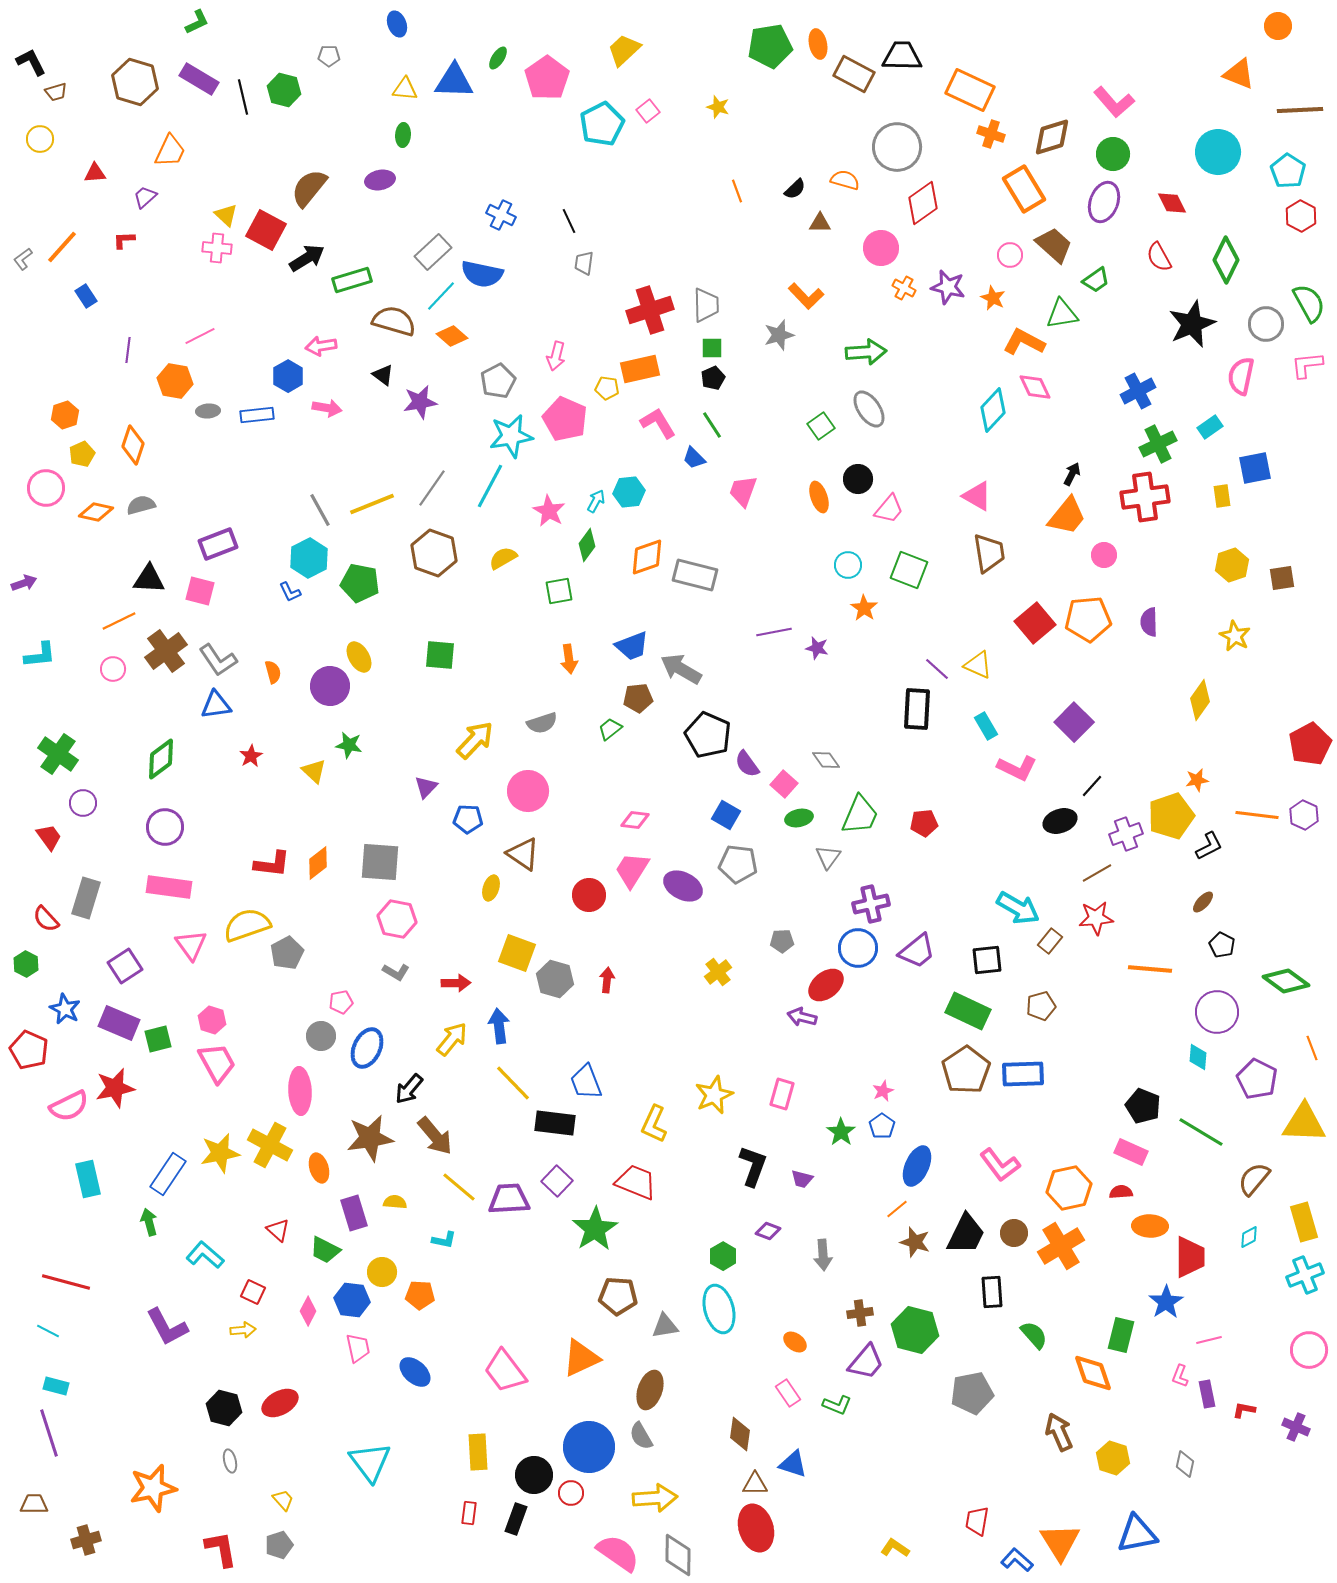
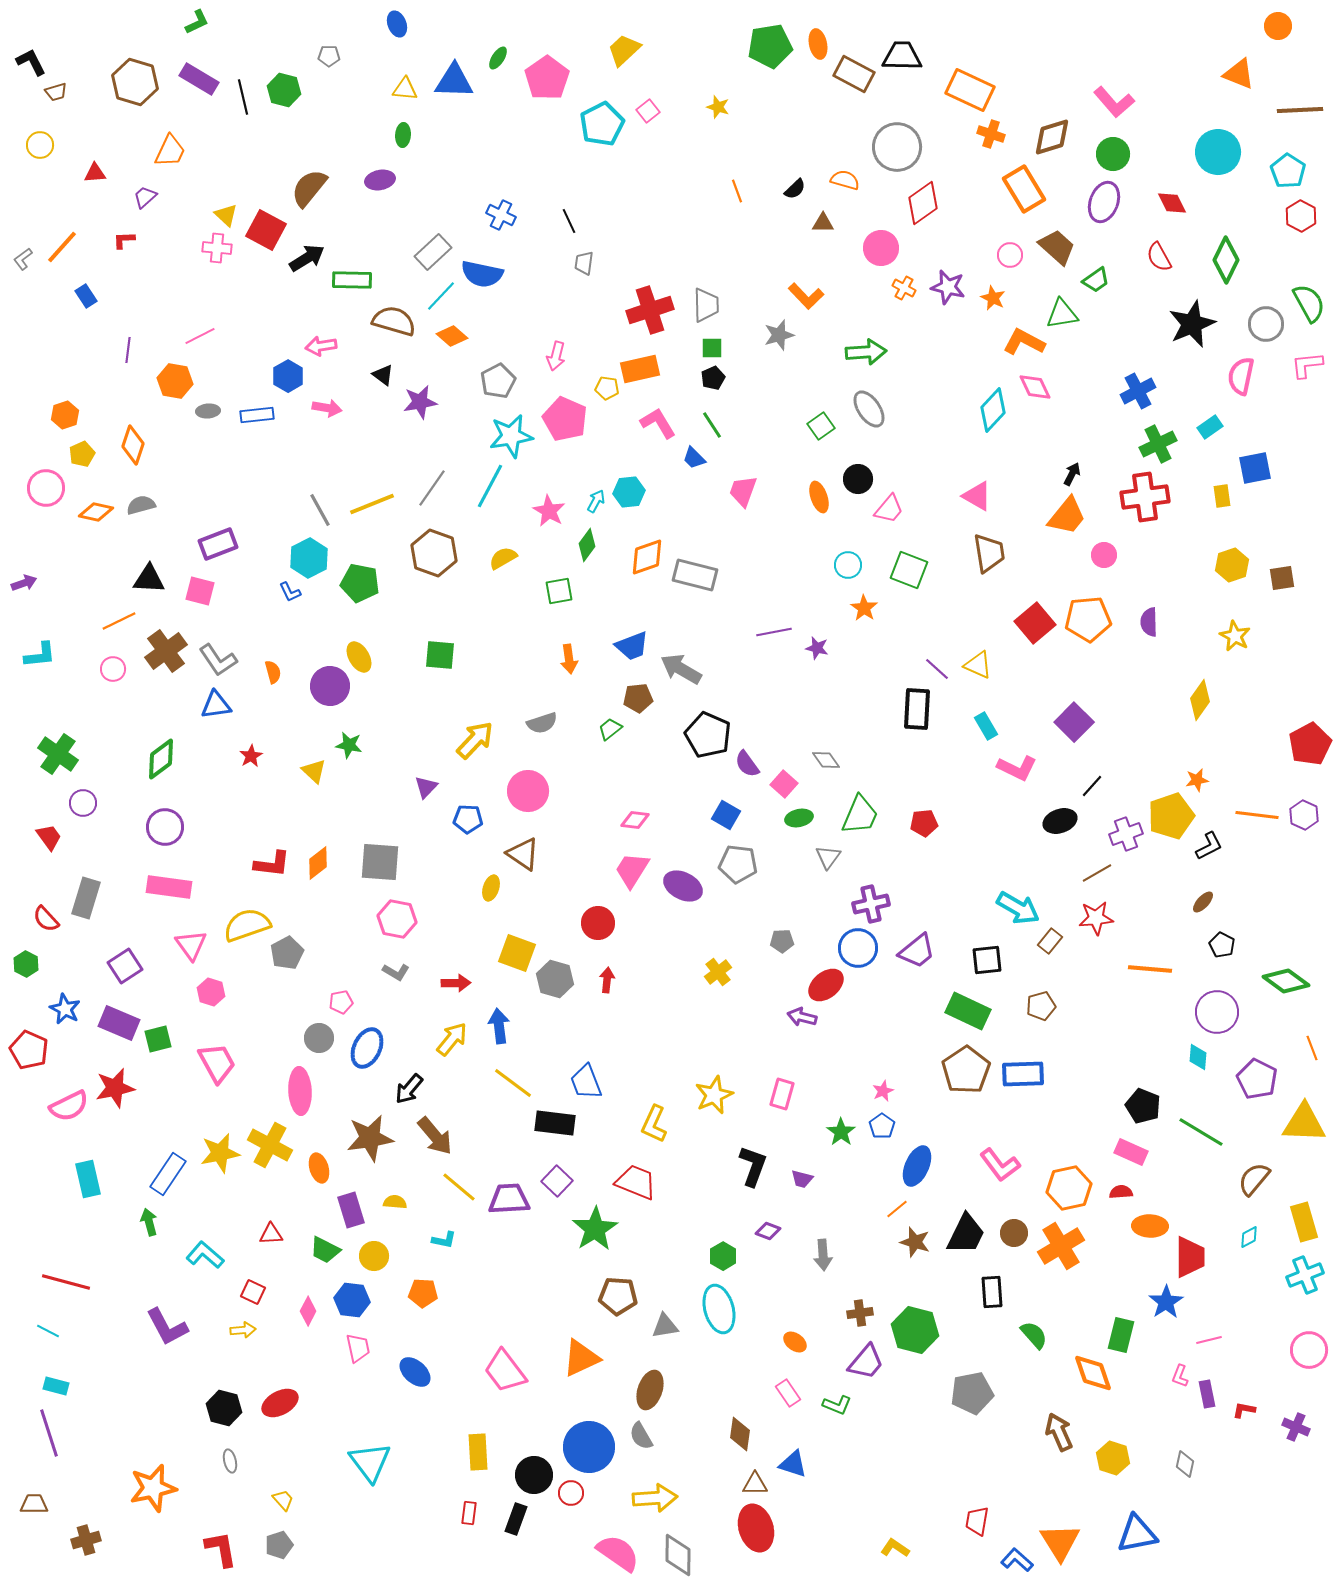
yellow circle at (40, 139): moved 6 px down
brown triangle at (820, 223): moved 3 px right
brown trapezoid at (1054, 245): moved 3 px right, 2 px down
green rectangle at (352, 280): rotated 18 degrees clockwise
red circle at (589, 895): moved 9 px right, 28 px down
pink hexagon at (212, 1020): moved 1 px left, 28 px up
gray circle at (321, 1036): moved 2 px left, 2 px down
yellow line at (513, 1083): rotated 9 degrees counterclockwise
purple rectangle at (354, 1213): moved 3 px left, 3 px up
red triangle at (278, 1230): moved 7 px left, 4 px down; rotated 45 degrees counterclockwise
yellow circle at (382, 1272): moved 8 px left, 16 px up
orange pentagon at (420, 1295): moved 3 px right, 2 px up
